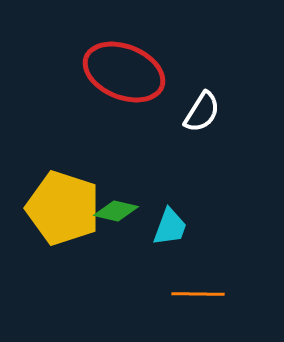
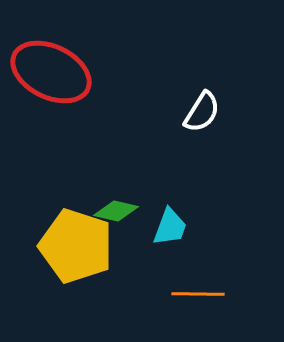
red ellipse: moved 73 px left; rotated 4 degrees clockwise
yellow pentagon: moved 13 px right, 38 px down
